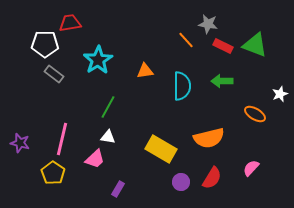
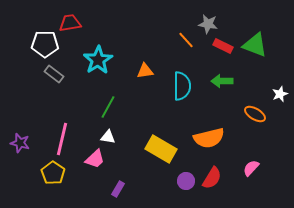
purple circle: moved 5 px right, 1 px up
